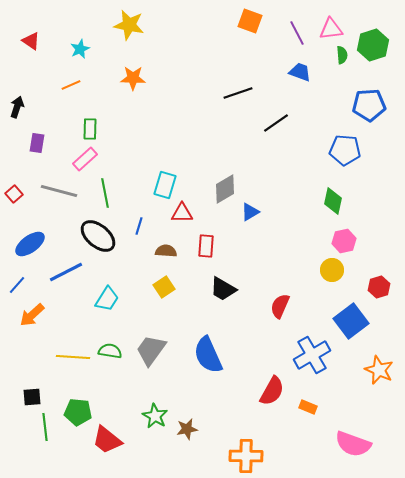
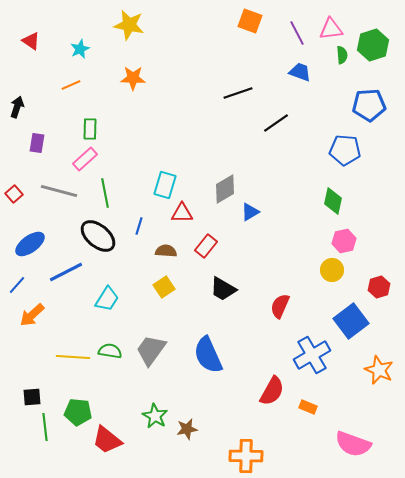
red rectangle at (206, 246): rotated 35 degrees clockwise
